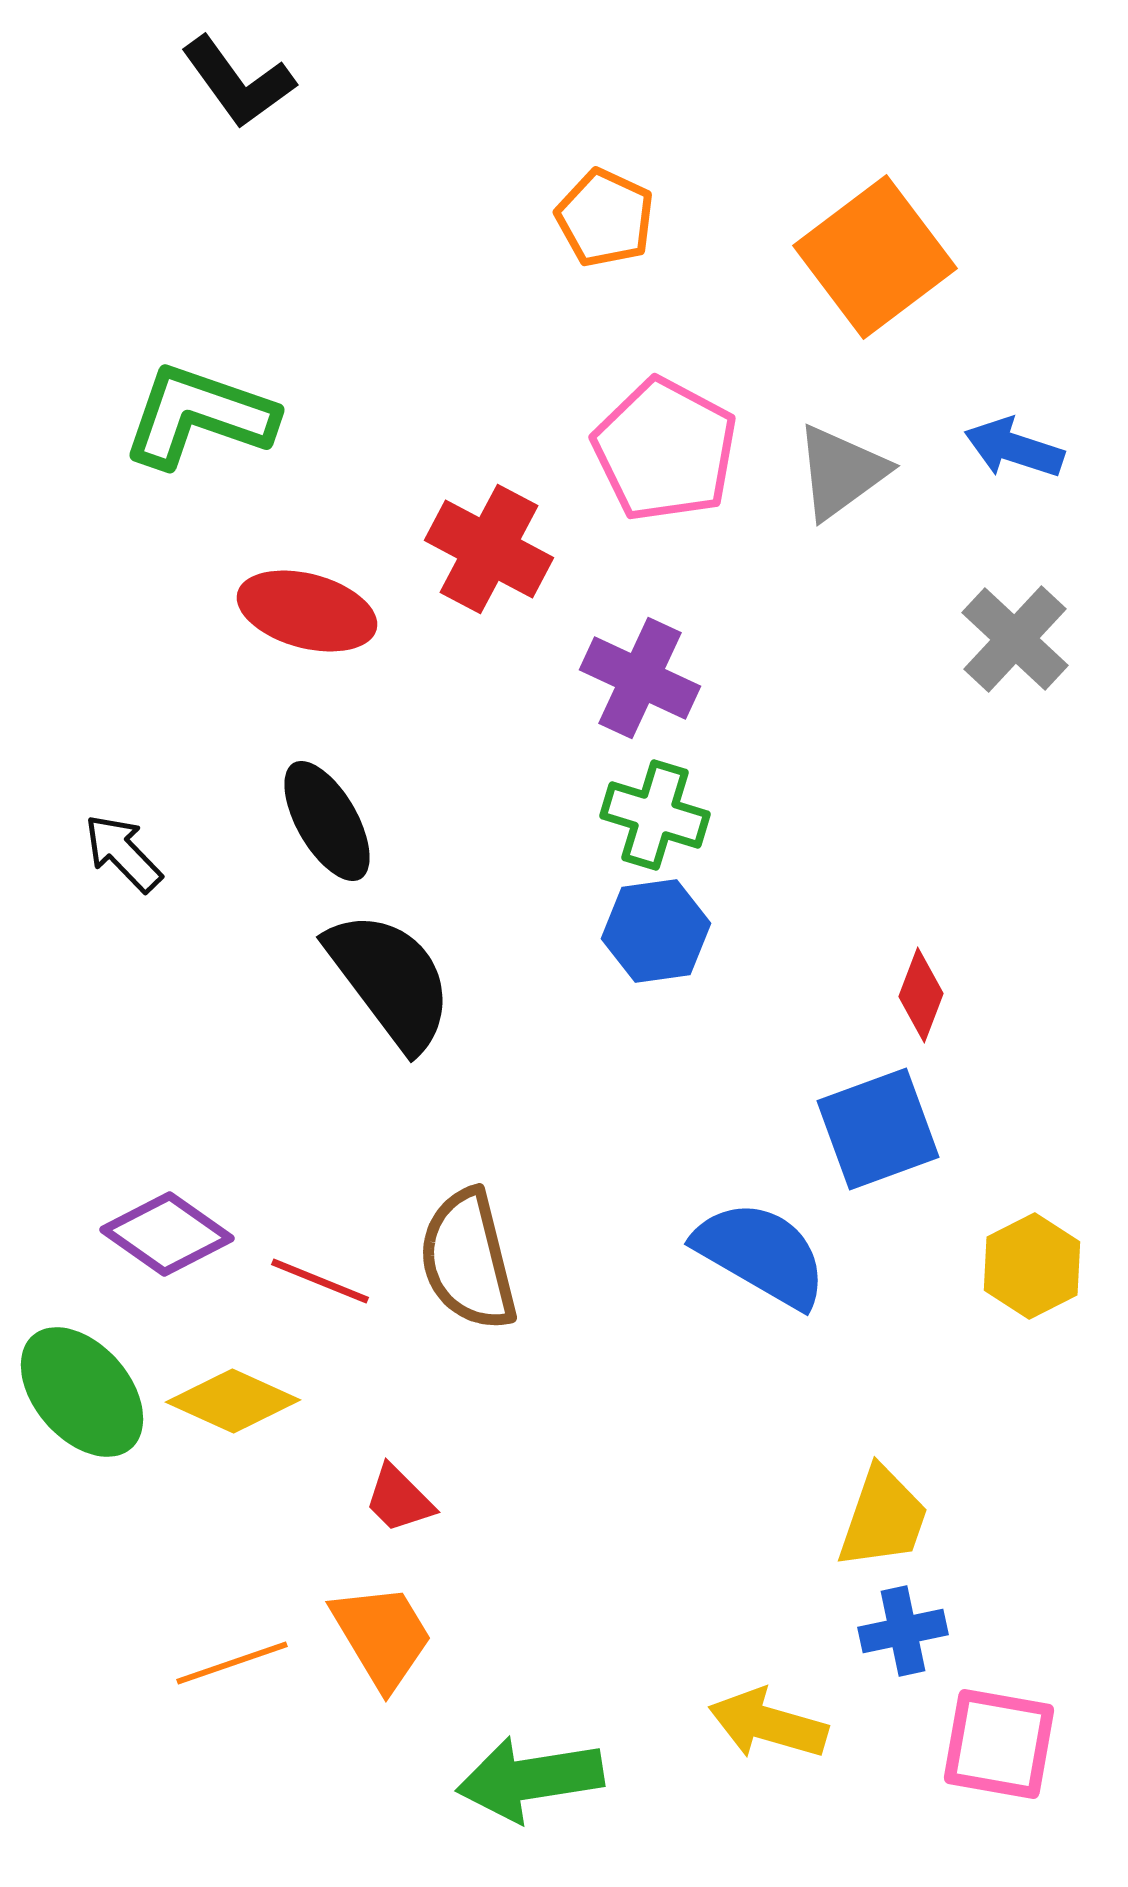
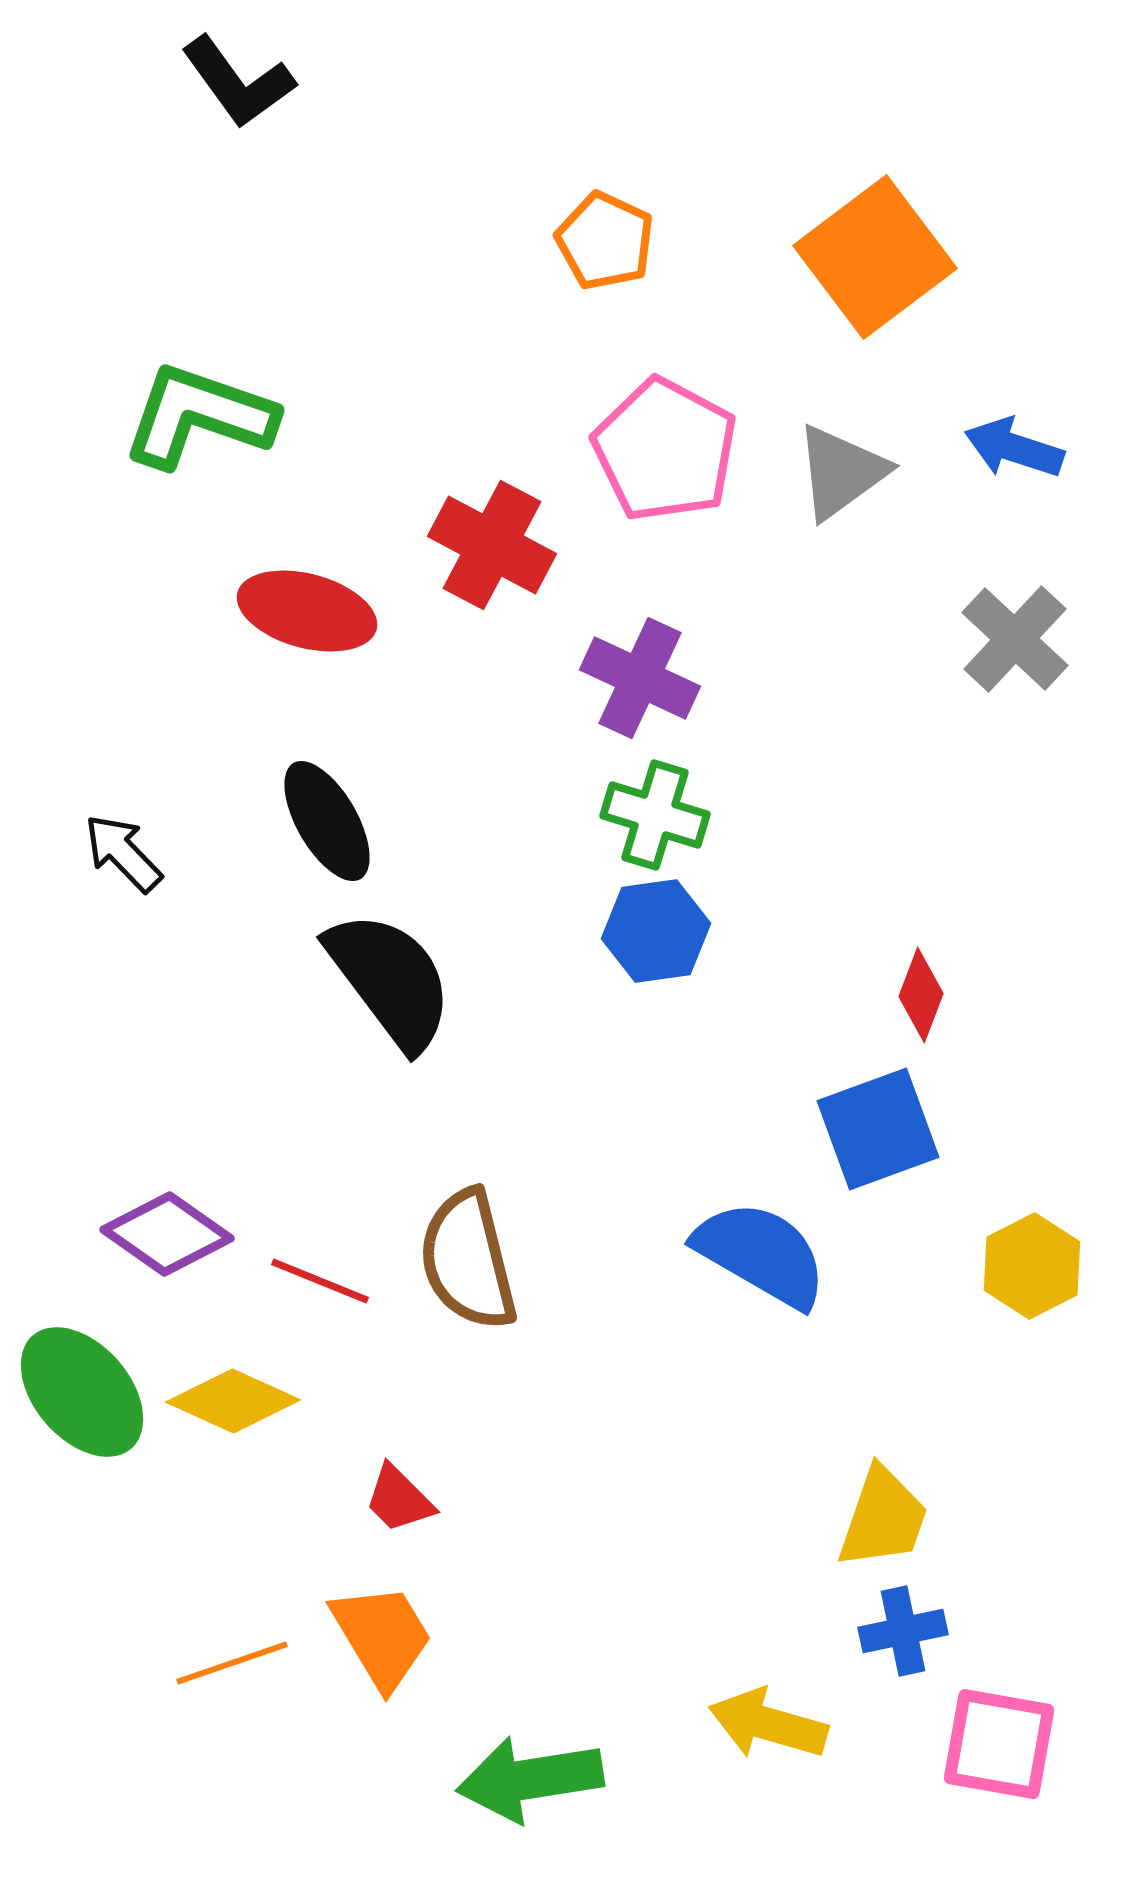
orange pentagon: moved 23 px down
red cross: moved 3 px right, 4 px up
